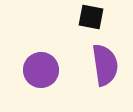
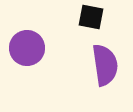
purple circle: moved 14 px left, 22 px up
